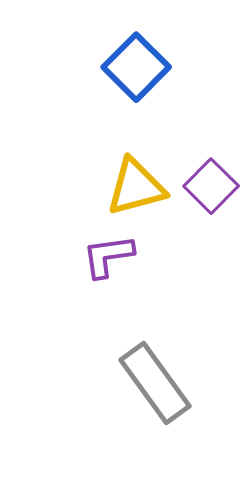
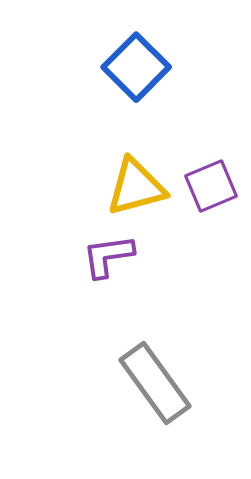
purple square: rotated 22 degrees clockwise
